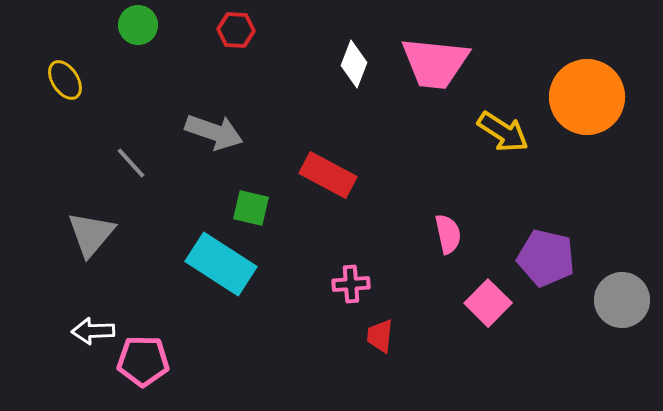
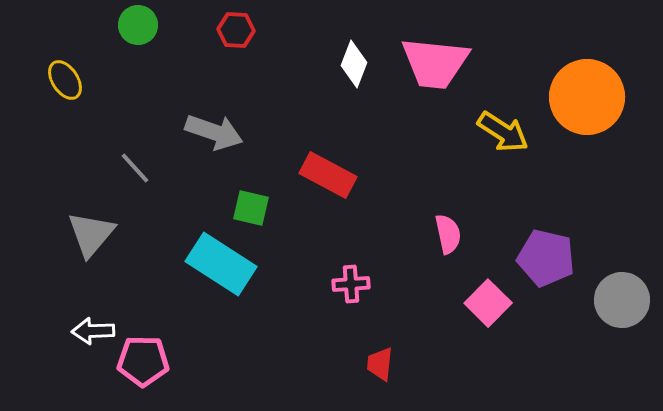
gray line: moved 4 px right, 5 px down
red trapezoid: moved 28 px down
